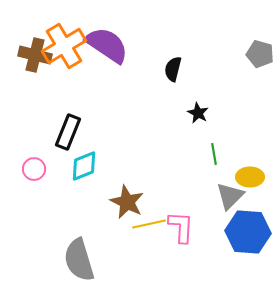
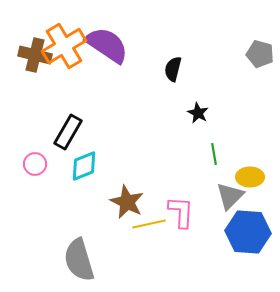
black rectangle: rotated 8 degrees clockwise
pink circle: moved 1 px right, 5 px up
pink L-shape: moved 15 px up
